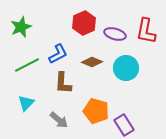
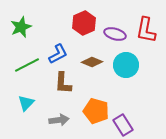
red L-shape: moved 1 px up
cyan circle: moved 3 px up
gray arrow: rotated 48 degrees counterclockwise
purple rectangle: moved 1 px left
